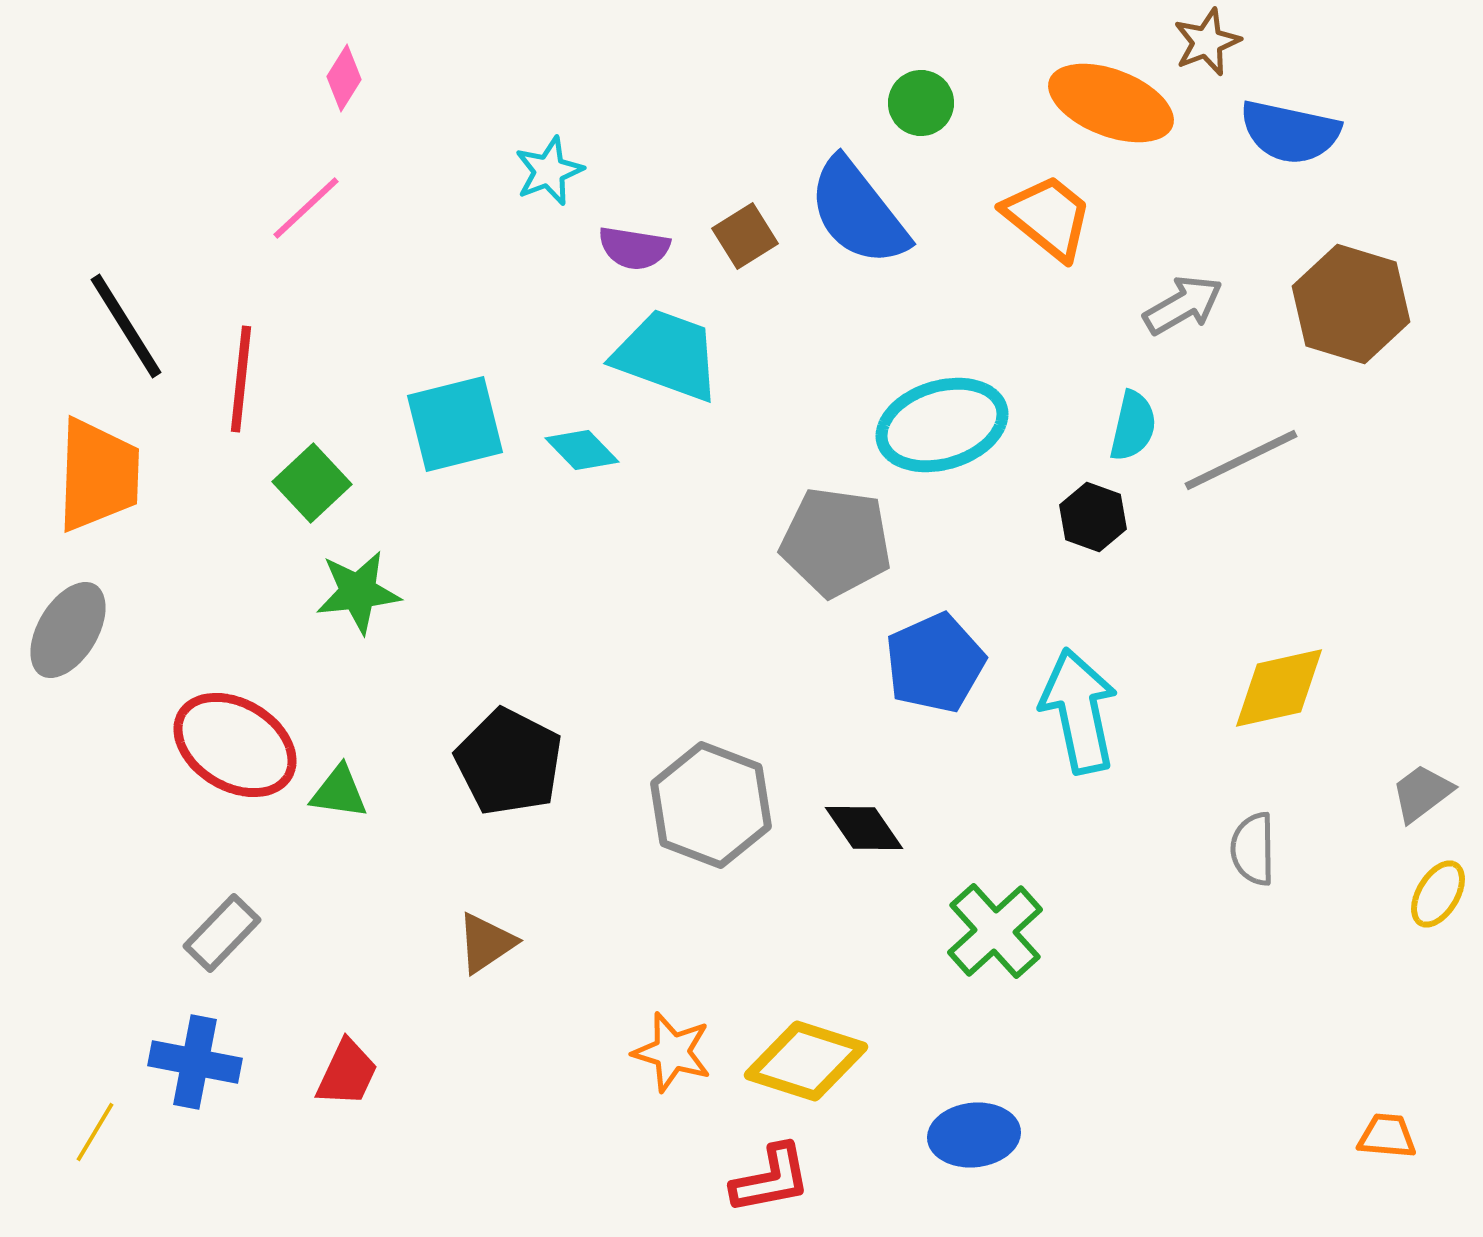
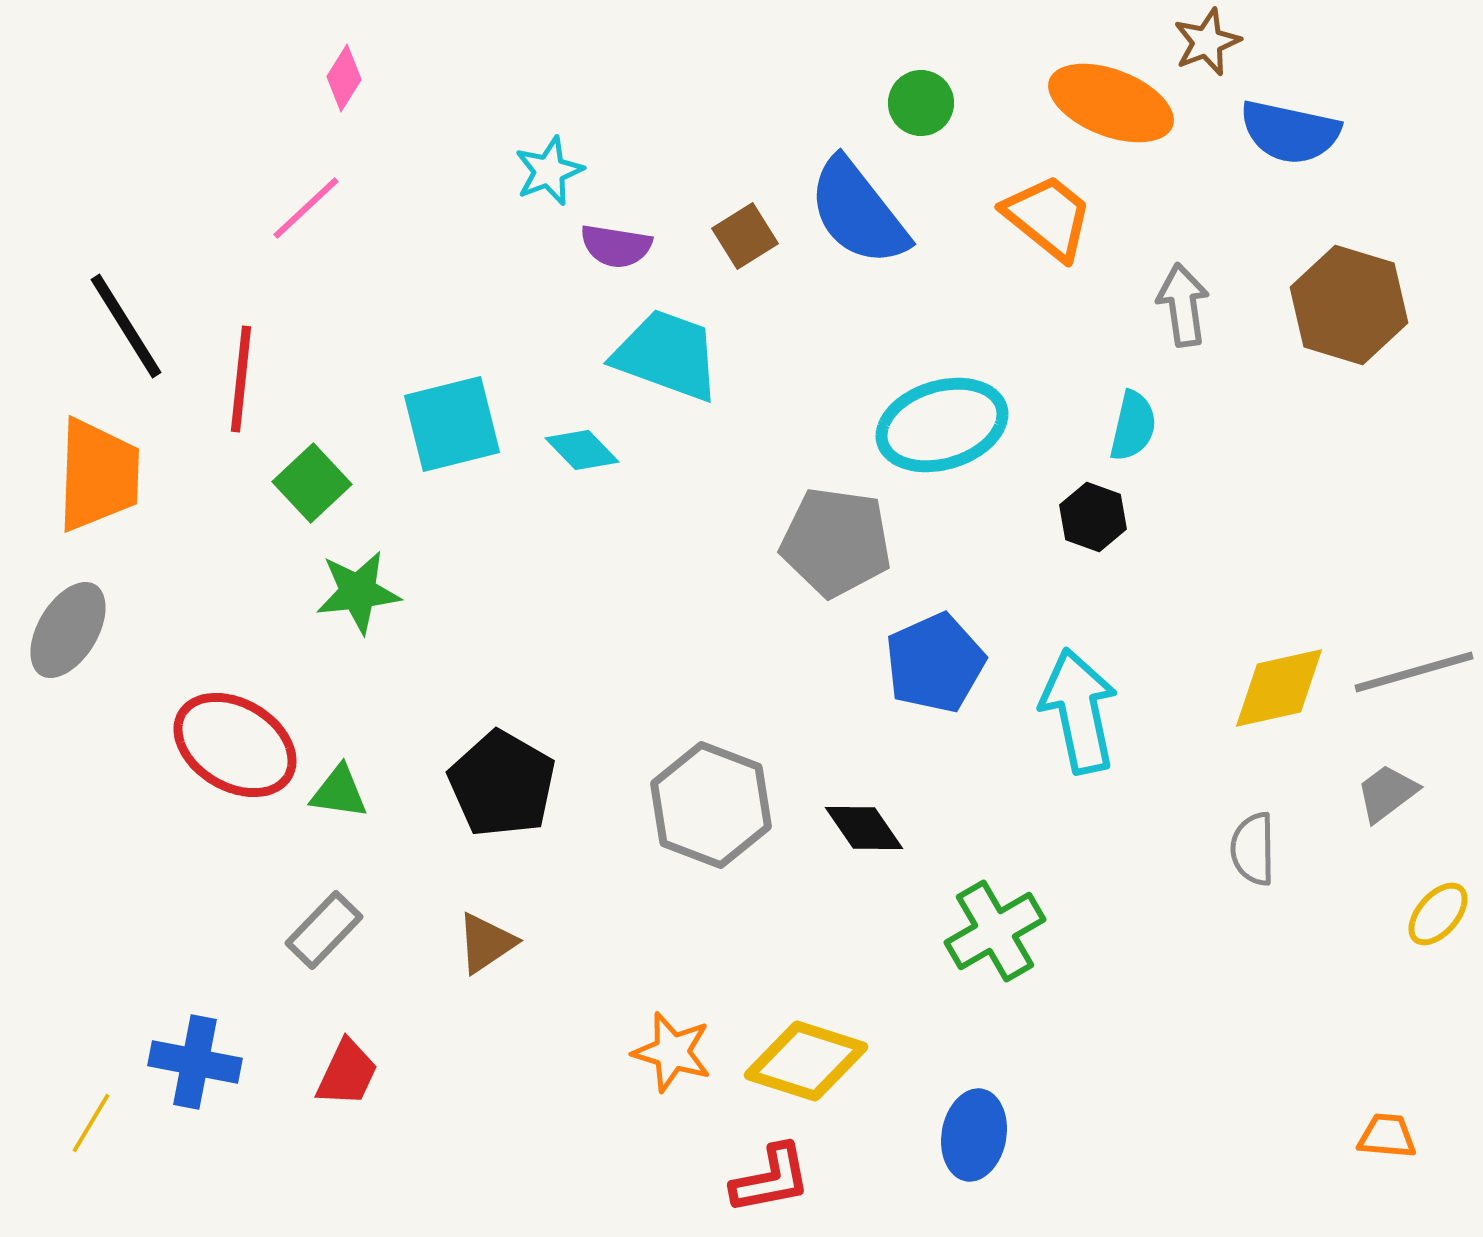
purple semicircle at (634, 248): moved 18 px left, 2 px up
brown hexagon at (1351, 304): moved 2 px left, 1 px down
gray arrow at (1183, 305): rotated 68 degrees counterclockwise
cyan square at (455, 424): moved 3 px left
gray line at (1241, 460): moved 173 px right, 212 px down; rotated 10 degrees clockwise
black pentagon at (509, 762): moved 7 px left, 22 px down; rotated 3 degrees clockwise
gray trapezoid at (1422, 793): moved 35 px left
yellow ellipse at (1438, 894): moved 20 px down; rotated 10 degrees clockwise
green cross at (995, 931): rotated 12 degrees clockwise
gray rectangle at (222, 933): moved 102 px right, 3 px up
yellow line at (95, 1132): moved 4 px left, 9 px up
blue ellipse at (974, 1135): rotated 74 degrees counterclockwise
